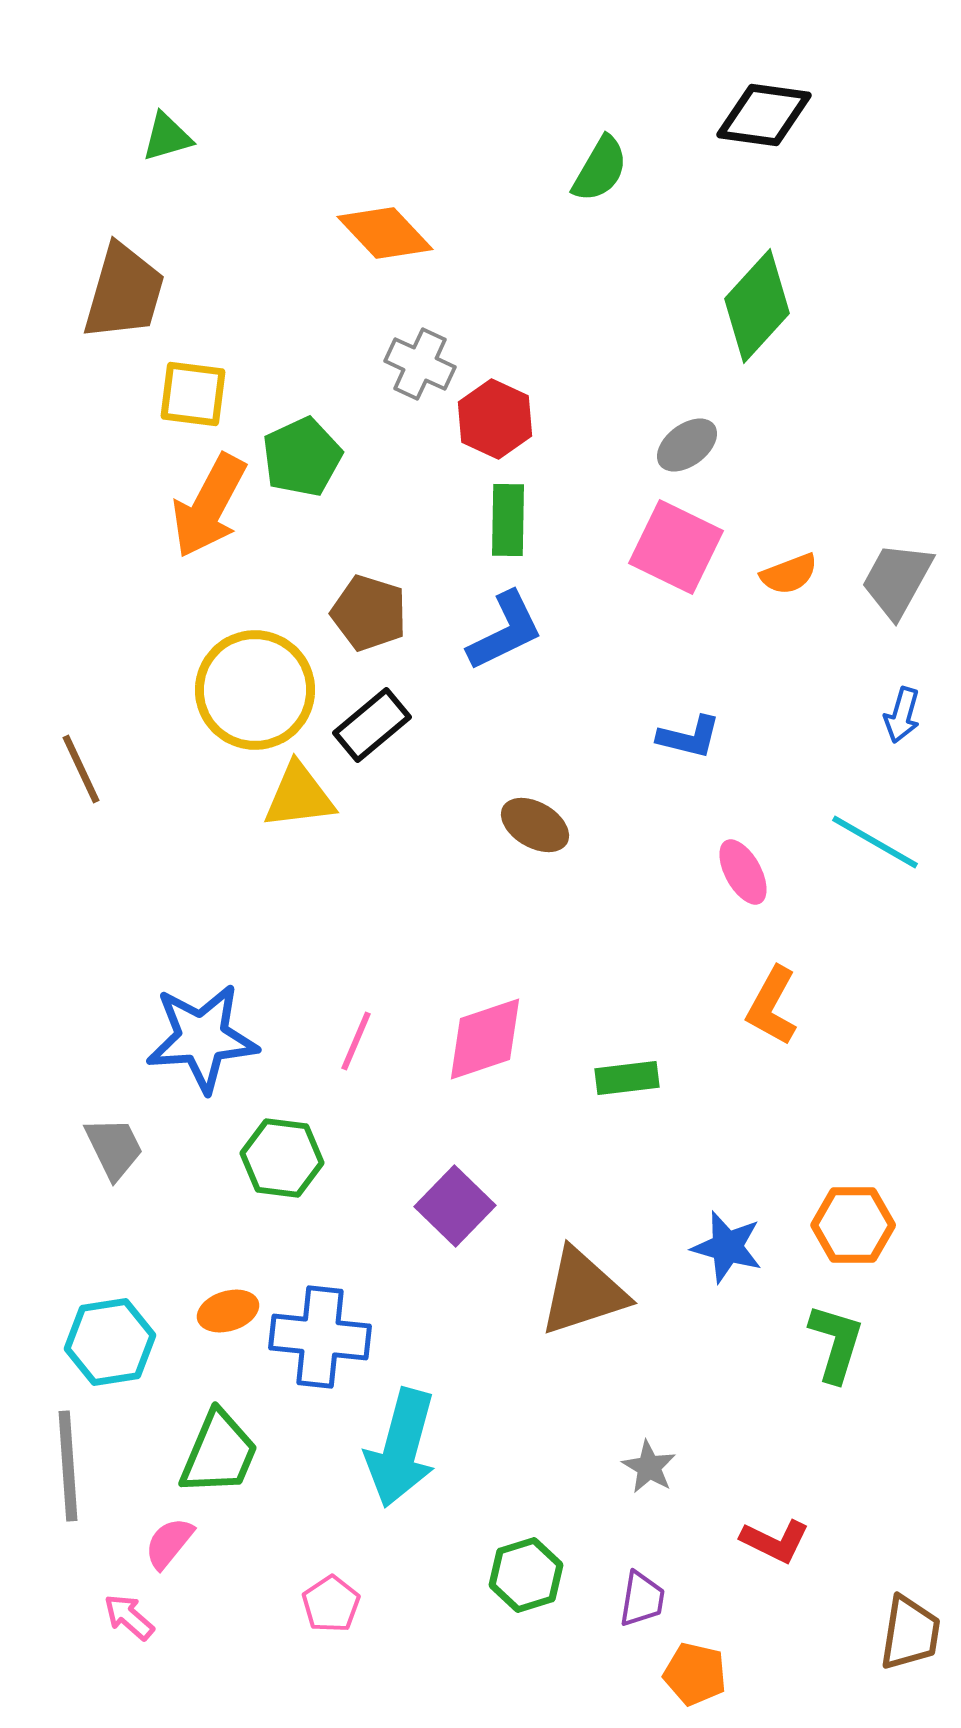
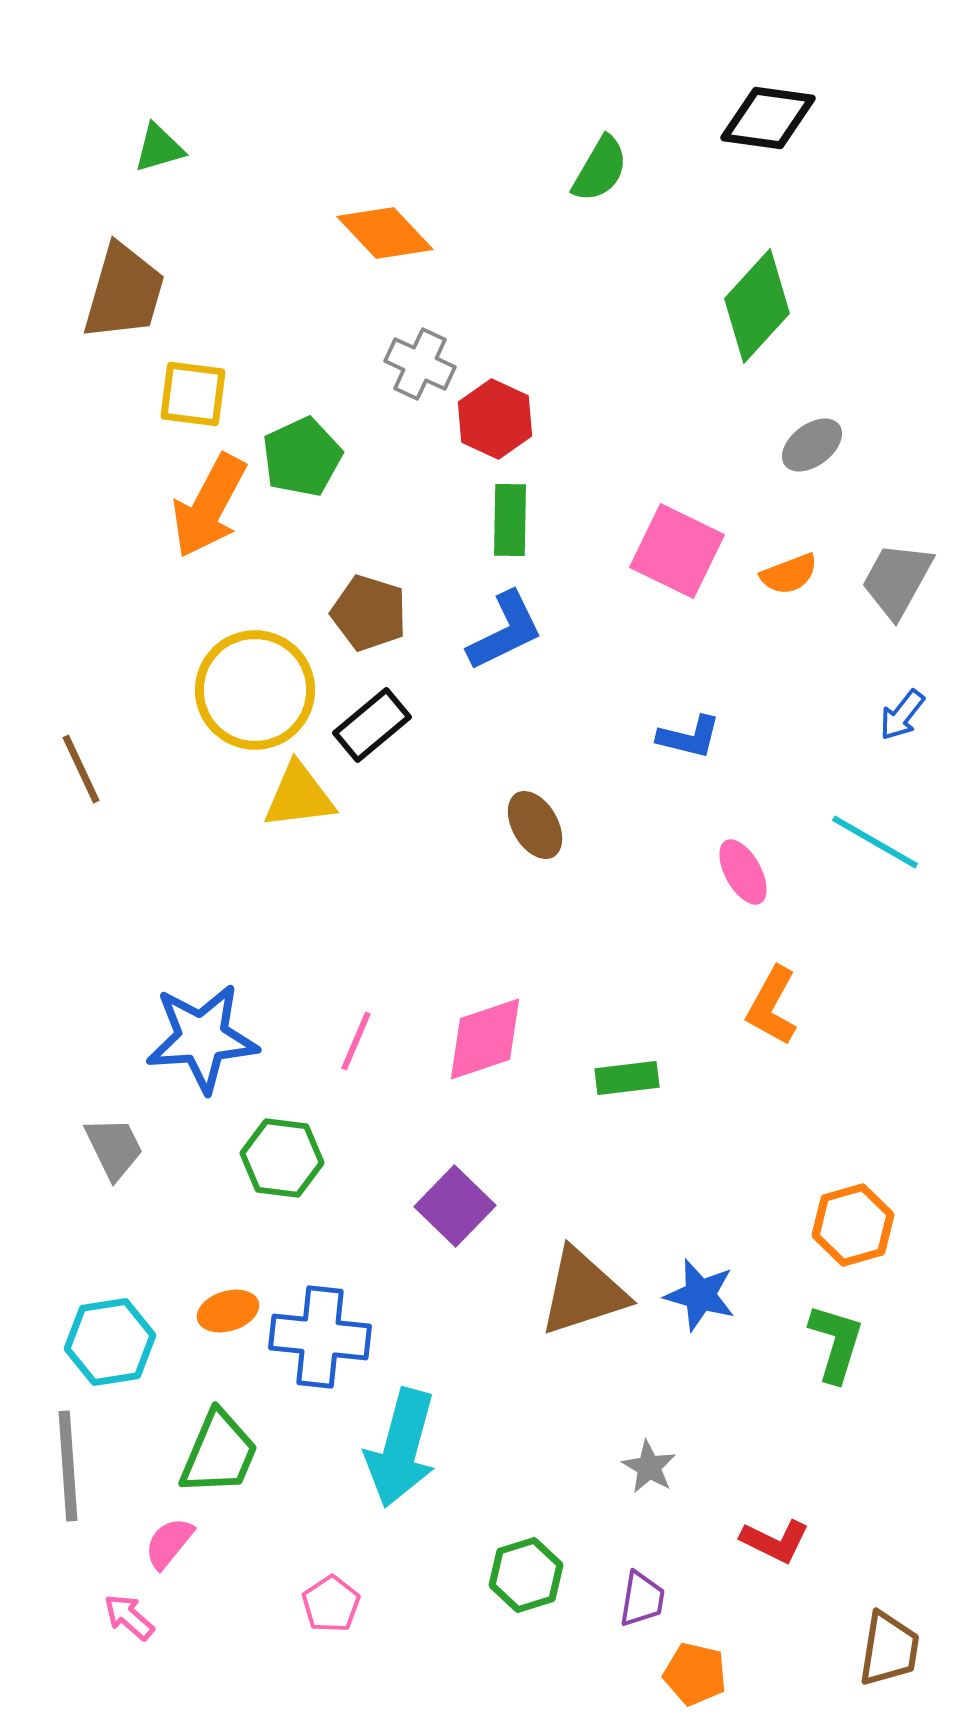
black diamond at (764, 115): moved 4 px right, 3 px down
green triangle at (167, 137): moved 8 px left, 11 px down
gray ellipse at (687, 445): moved 125 px right
green rectangle at (508, 520): moved 2 px right
pink square at (676, 547): moved 1 px right, 4 px down
blue arrow at (902, 715): rotated 22 degrees clockwise
brown ellipse at (535, 825): rotated 30 degrees clockwise
orange hexagon at (853, 1225): rotated 16 degrees counterclockwise
blue star at (727, 1247): moved 27 px left, 48 px down
brown trapezoid at (910, 1633): moved 21 px left, 16 px down
